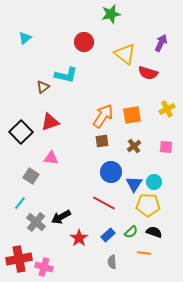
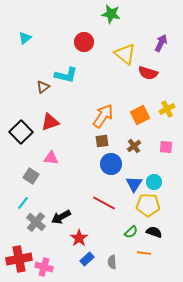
green star: rotated 24 degrees clockwise
orange square: moved 8 px right; rotated 18 degrees counterclockwise
blue circle: moved 8 px up
cyan line: moved 3 px right
blue rectangle: moved 21 px left, 24 px down
